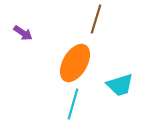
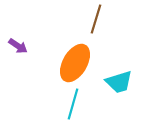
purple arrow: moved 5 px left, 13 px down
cyan trapezoid: moved 1 px left, 3 px up
